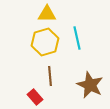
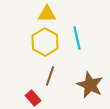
yellow hexagon: rotated 16 degrees counterclockwise
brown line: rotated 24 degrees clockwise
red rectangle: moved 2 px left, 1 px down
